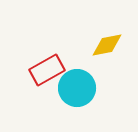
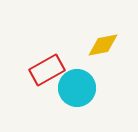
yellow diamond: moved 4 px left
